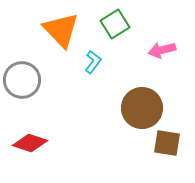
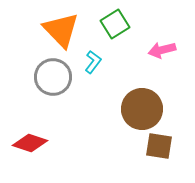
gray circle: moved 31 px right, 3 px up
brown circle: moved 1 px down
brown square: moved 8 px left, 3 px down
